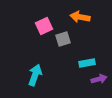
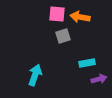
pink square: moved 13 px right, 12 px up; rotated 30 degrees clockwise
gray square: moved 3 px up
